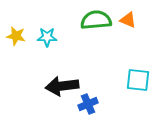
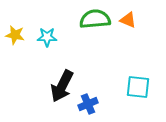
green semicircle: moved 1 px left, 1 px up
yellow star: moved 1 px left, 1 px up
cyan square: moved 7 px down
black arrow: rotated 56 degrees counterclockwise
